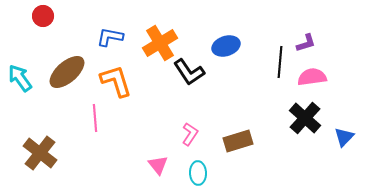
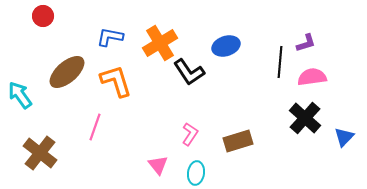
cyan arrow: moved 17 px down
pink line: moved 9 px down; rotated 24 degrees clockwise
cyan ellipse: moved 2 px left; rotated 10 degrees clockwise
